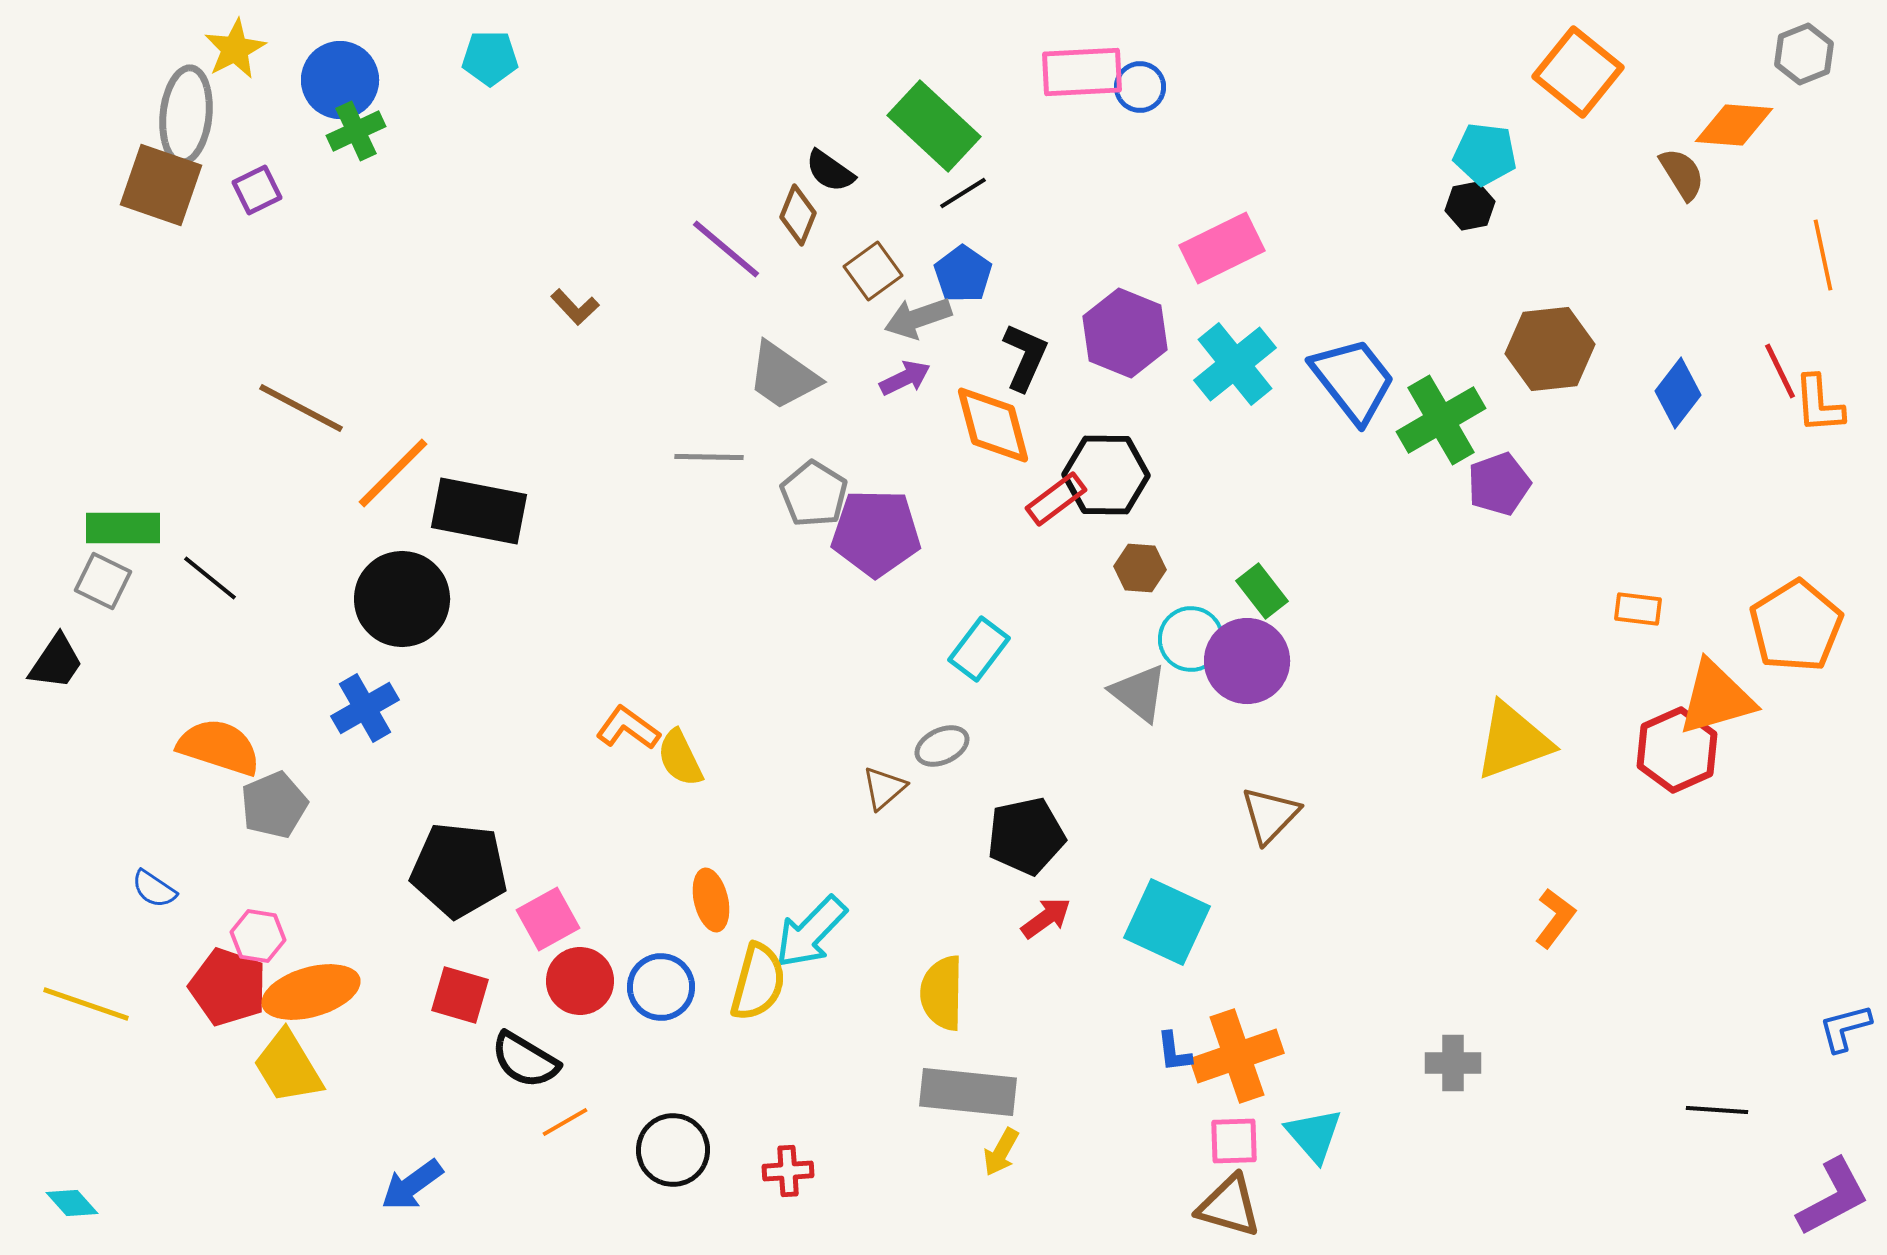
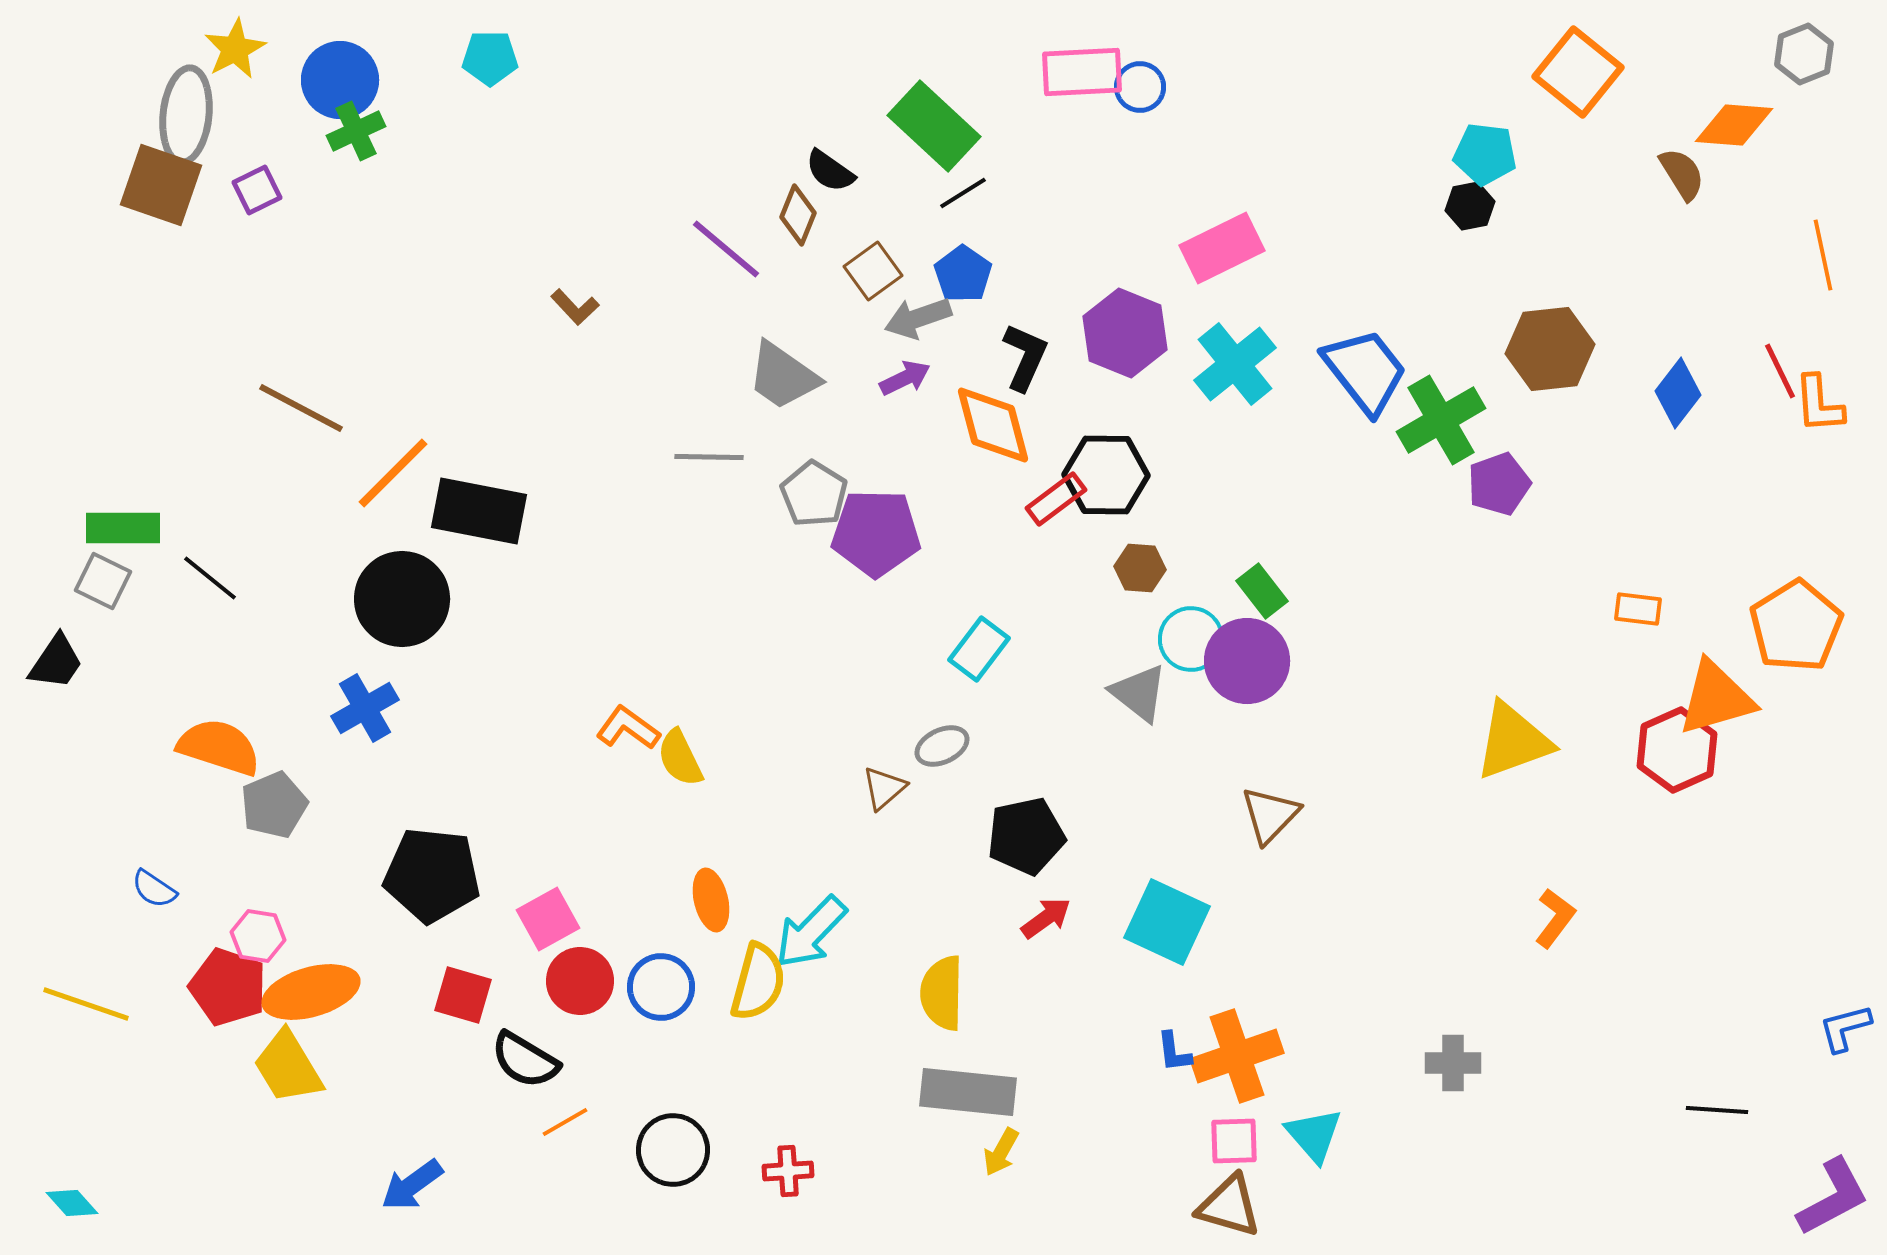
blue trapezoid at (1353, 380): moved 12 px right, 9 px up
black pentagon at (459, 870): moved 27 px left, 5 px down
red square at (460, 995): moved 3 px right
